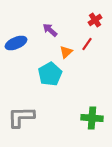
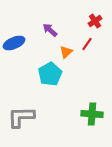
red cross: moved 1 px down
blue ellipse: moved 2 px left
green cross: moved 4 px up
